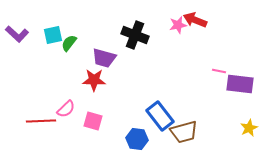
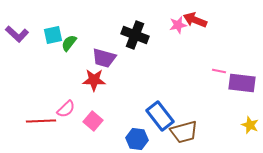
purple rectangle: moved 2 px right, 1 px up
pink square: rotated 24 degrees clockwise
yellow star: moved 1 px right, 3 px up; rotated 24 degrees counterclockwise
